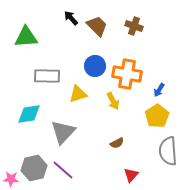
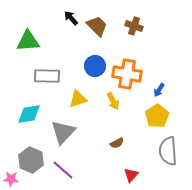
green triangle: moved 2 px right, 4 px down
yellow triangle: moved 5 px down
gray hexagon: moved 3 px left, 8 px up; rotated 25 degrees counterclockwise
